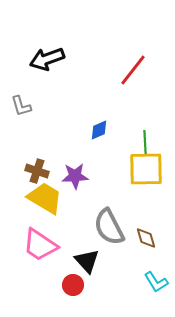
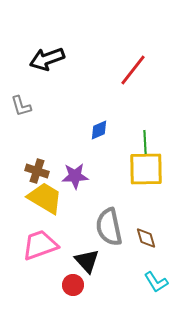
gray semicircle: rotated 15 degrees clockwise
pink trapezoid: rotated 126 degrees clockwise
